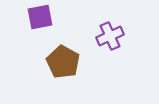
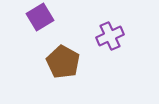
purple square: rotated 20 degrees counterclockwise
